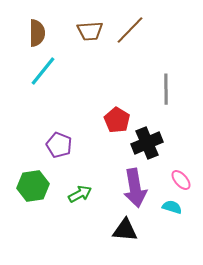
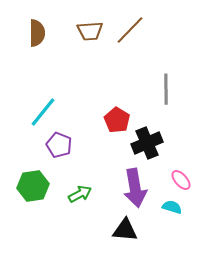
cyan line: moved 41 px down
